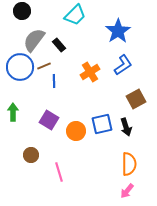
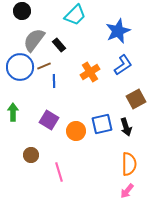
blue star: rotated 10 degrees clockwise
